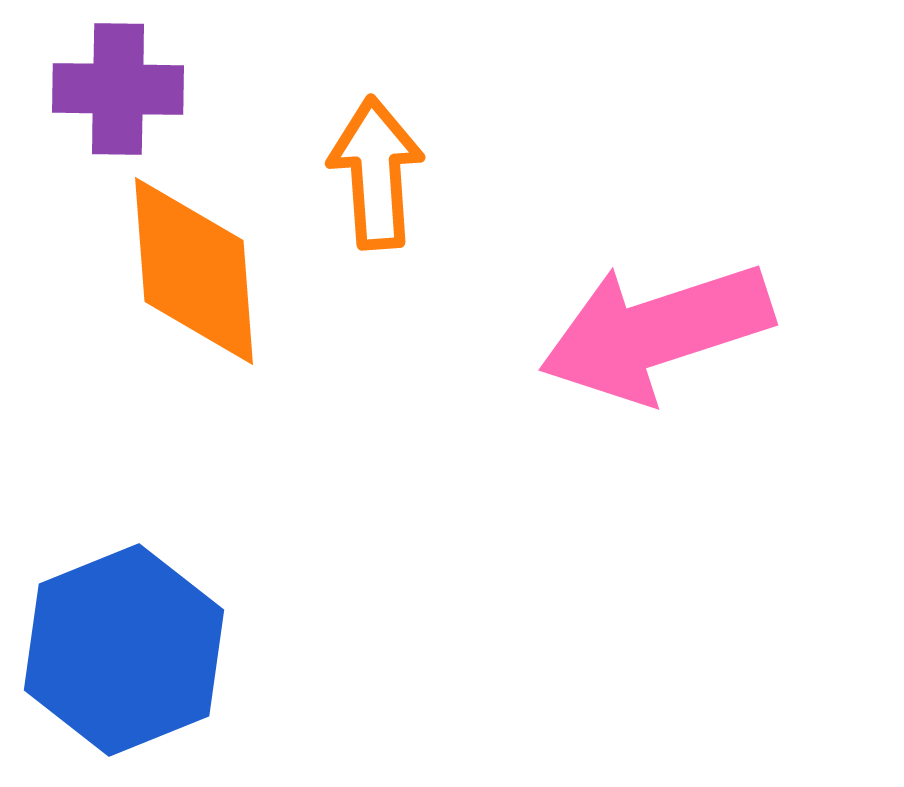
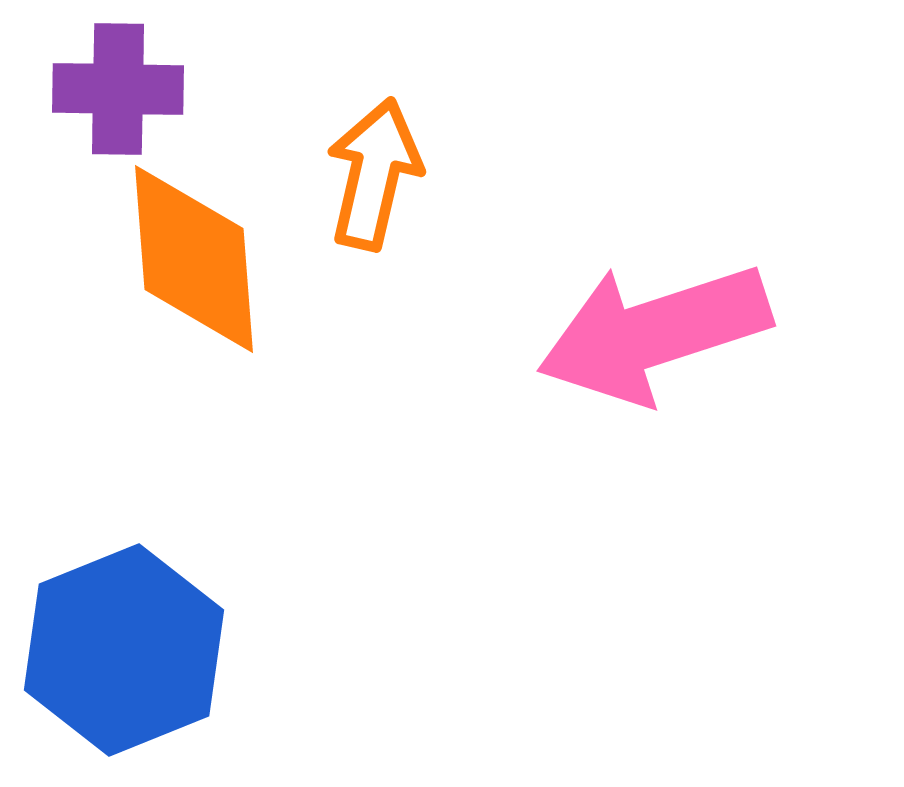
orange arrow: moved 2 px left, 1 px down; rotated 17 degrees clockwise
orange diamond: moved 12 px up
pink arrow: moved 2 px left, 1 px down
